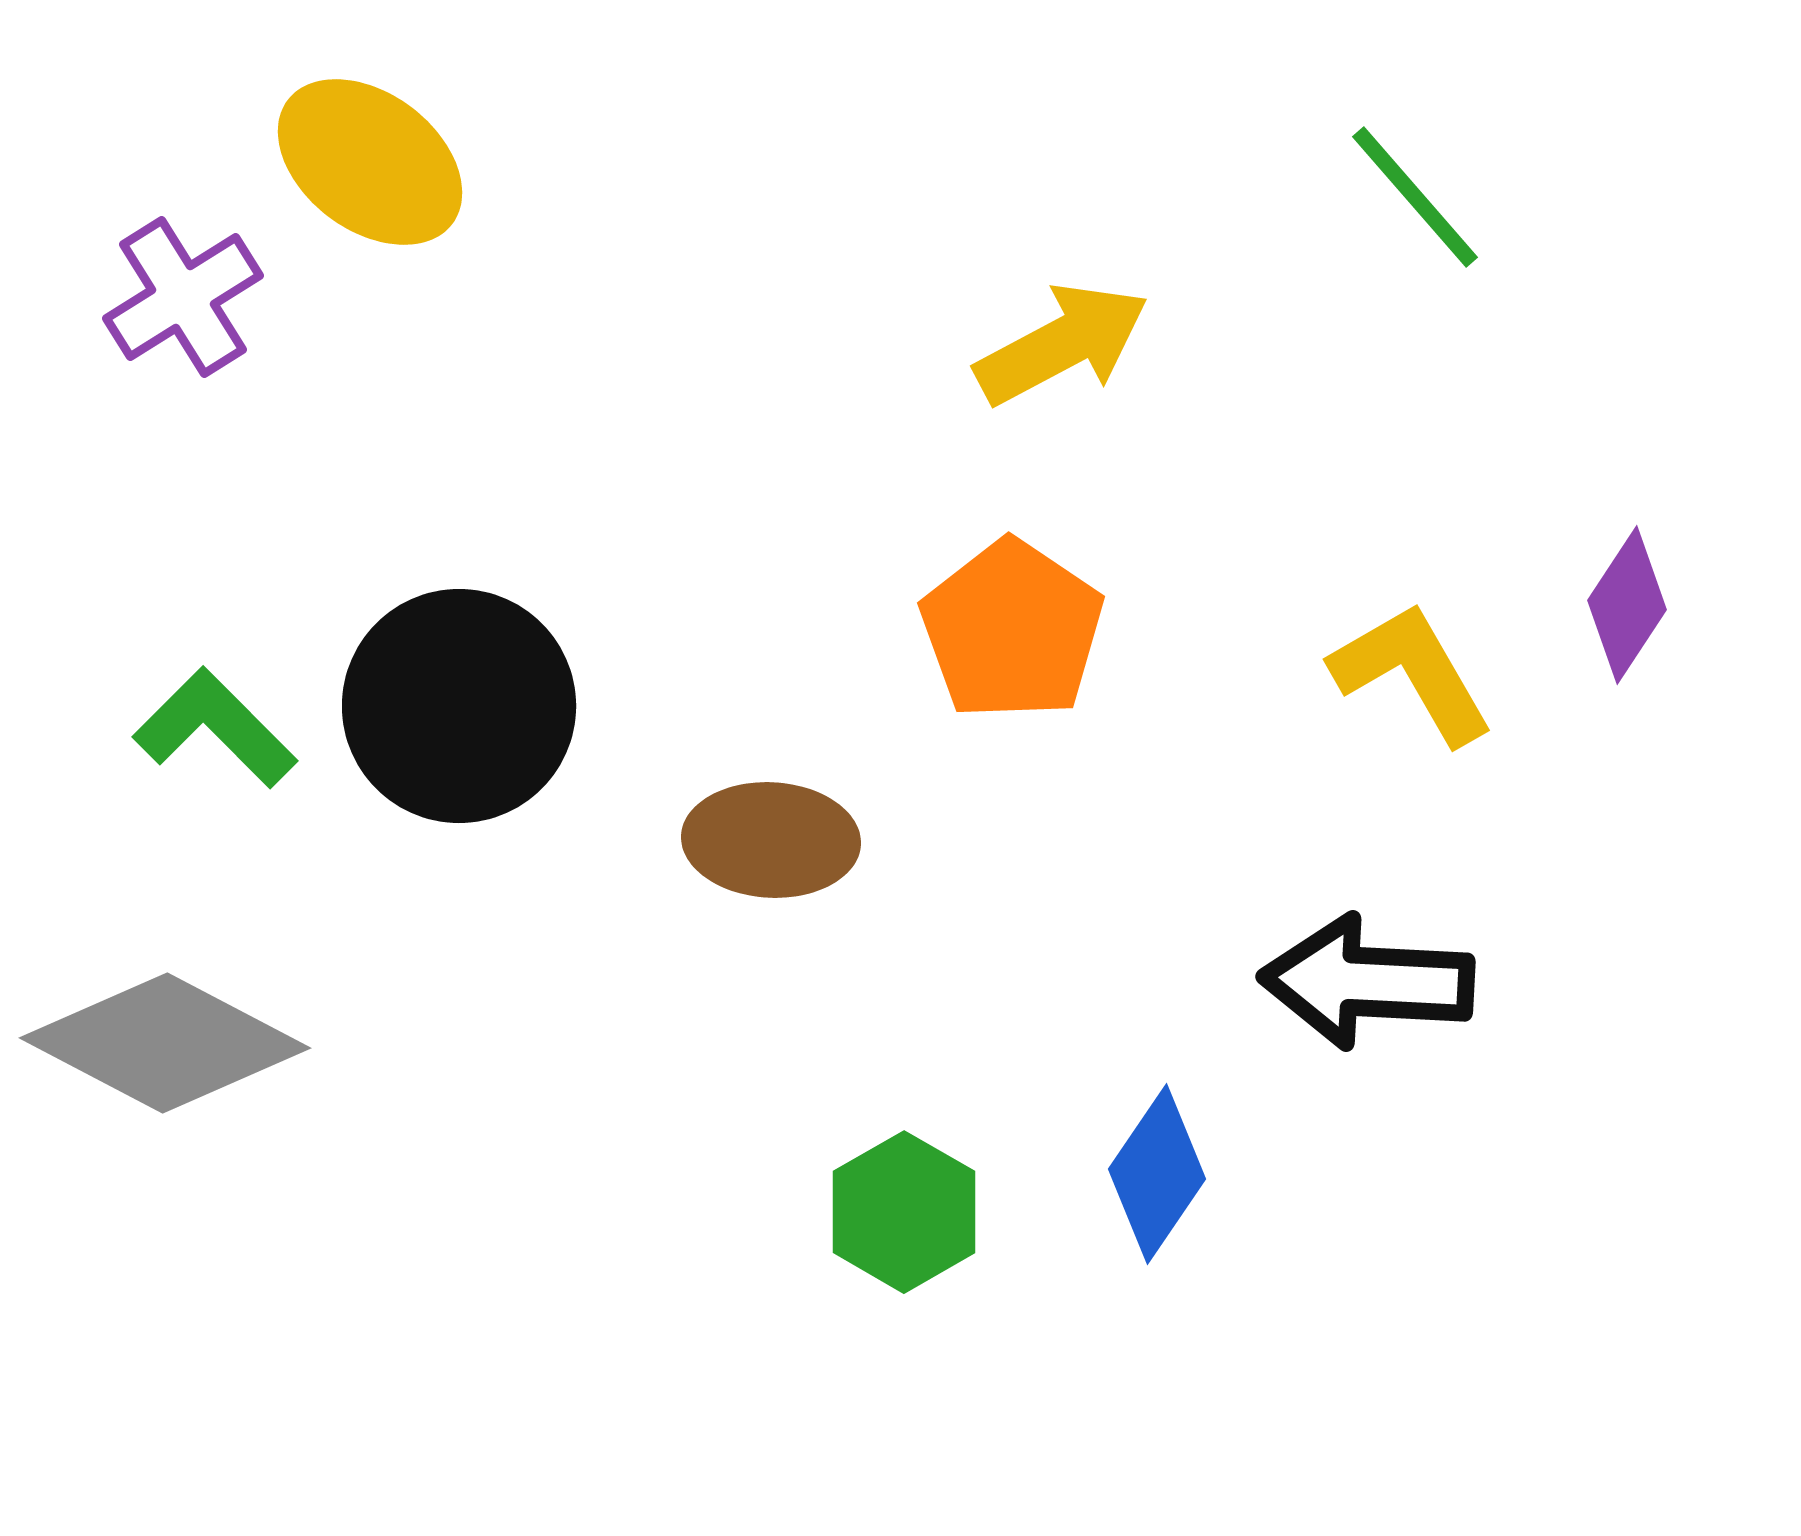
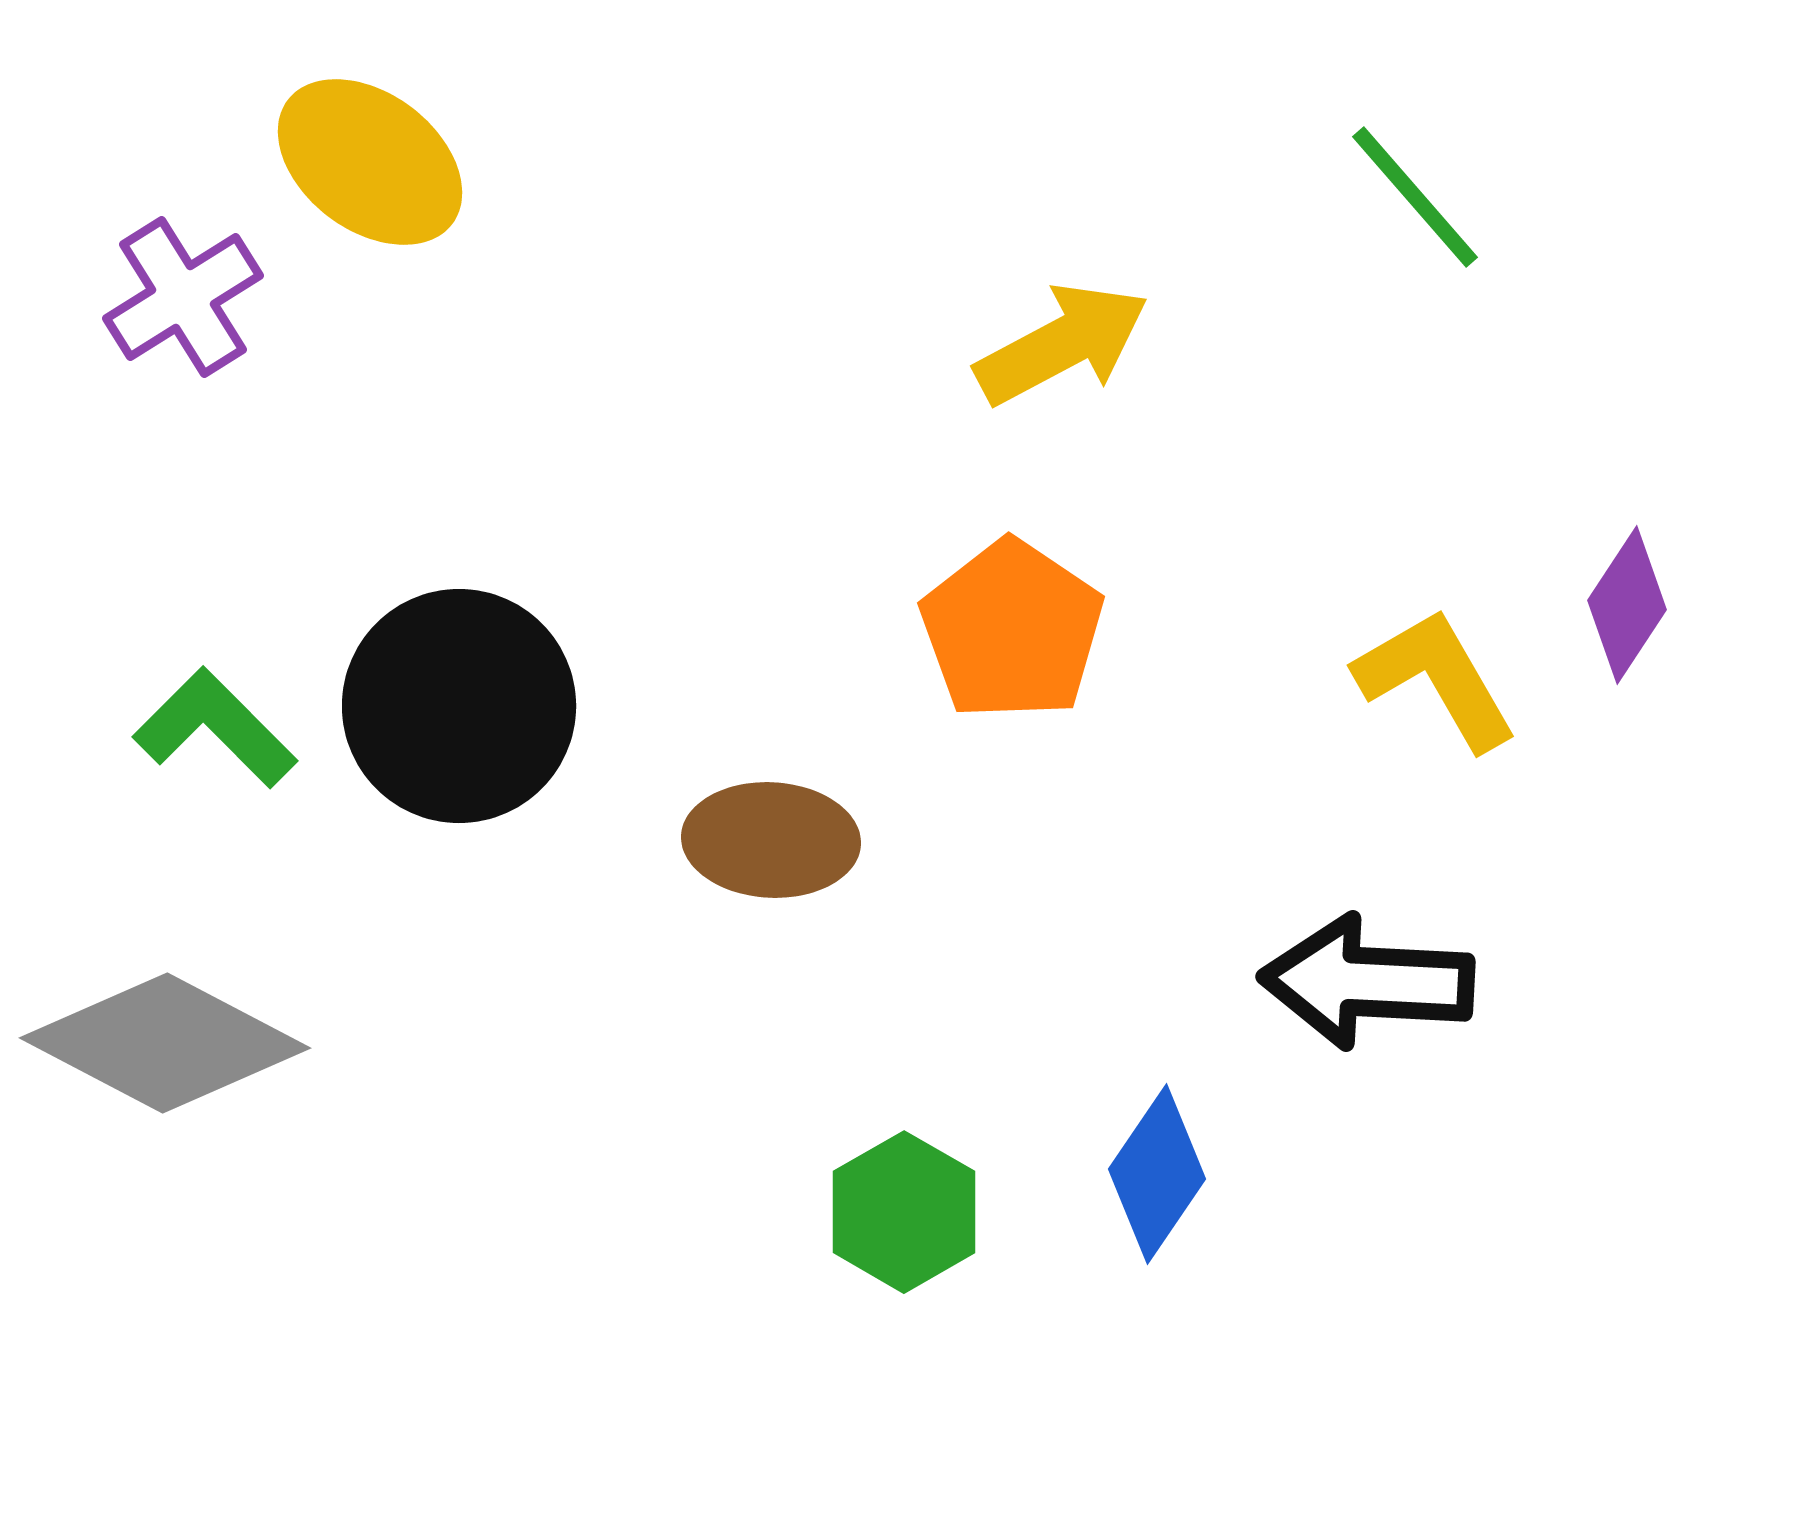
yellow L-shape: moved 24 px right, 6 px down
